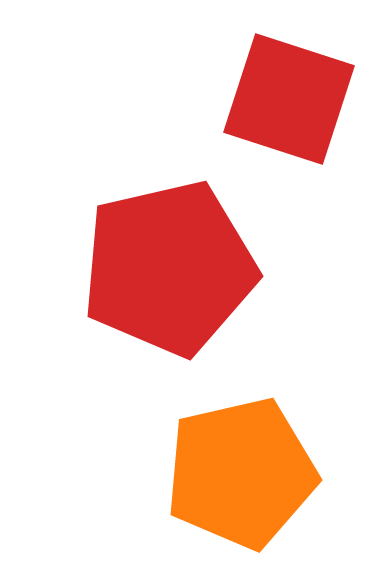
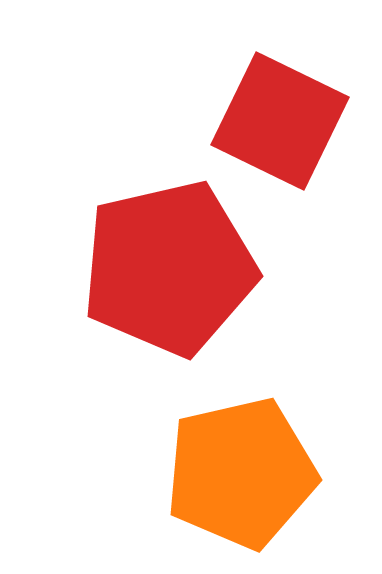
red square: moved 9 px left, 22 px down; rotated 8 degrees clockwise
